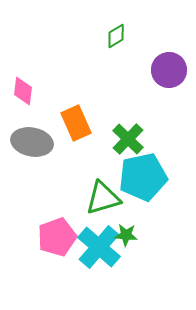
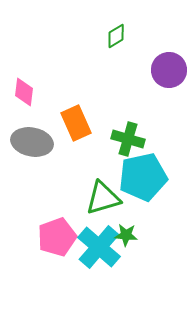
pink diamond: moved 1 px right, 1 px down
green cross: rotated 28 degrees counterclockwise
